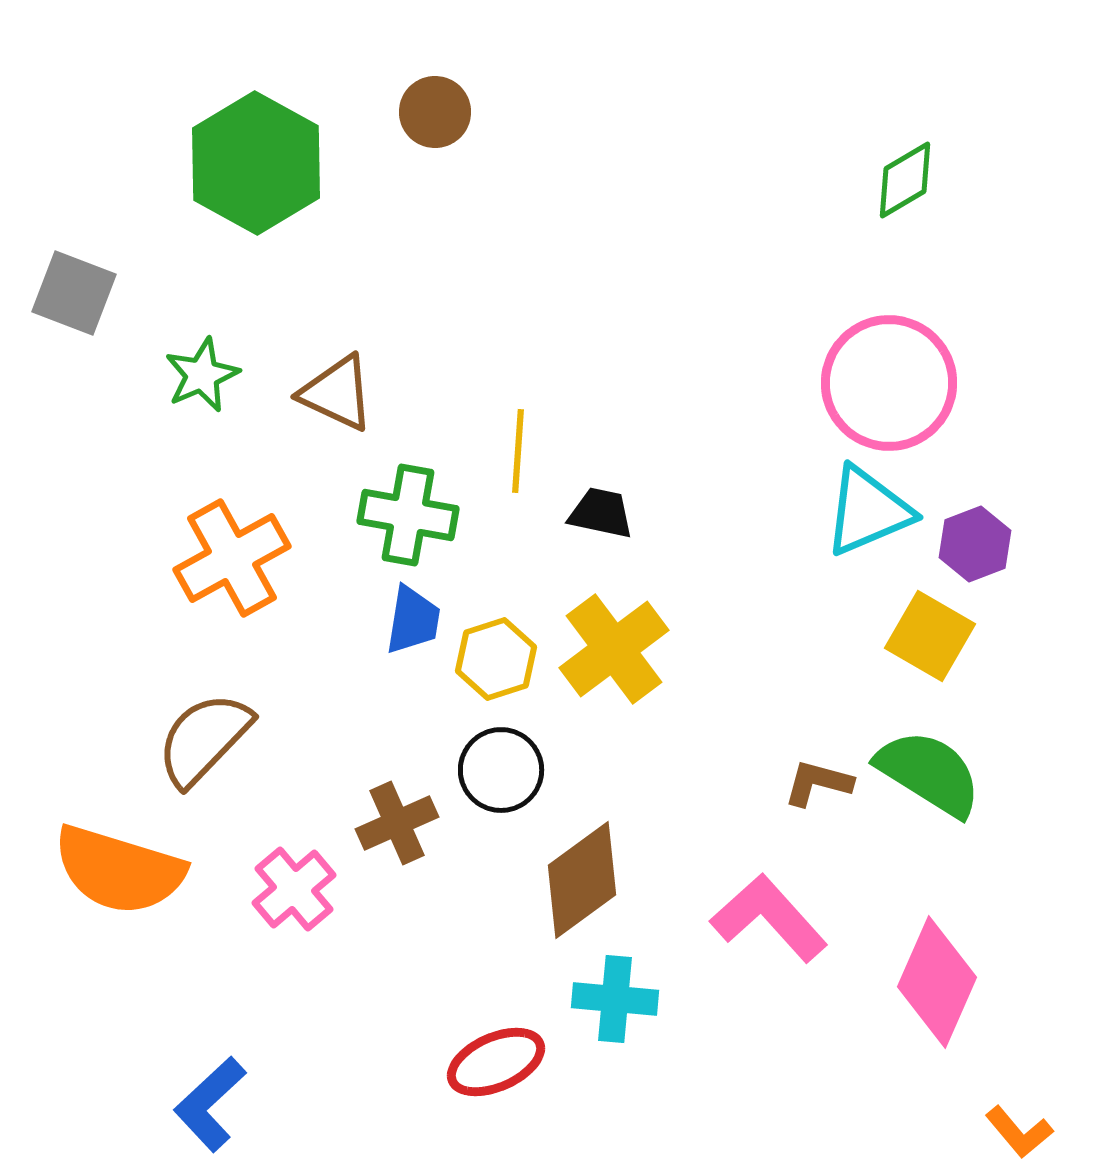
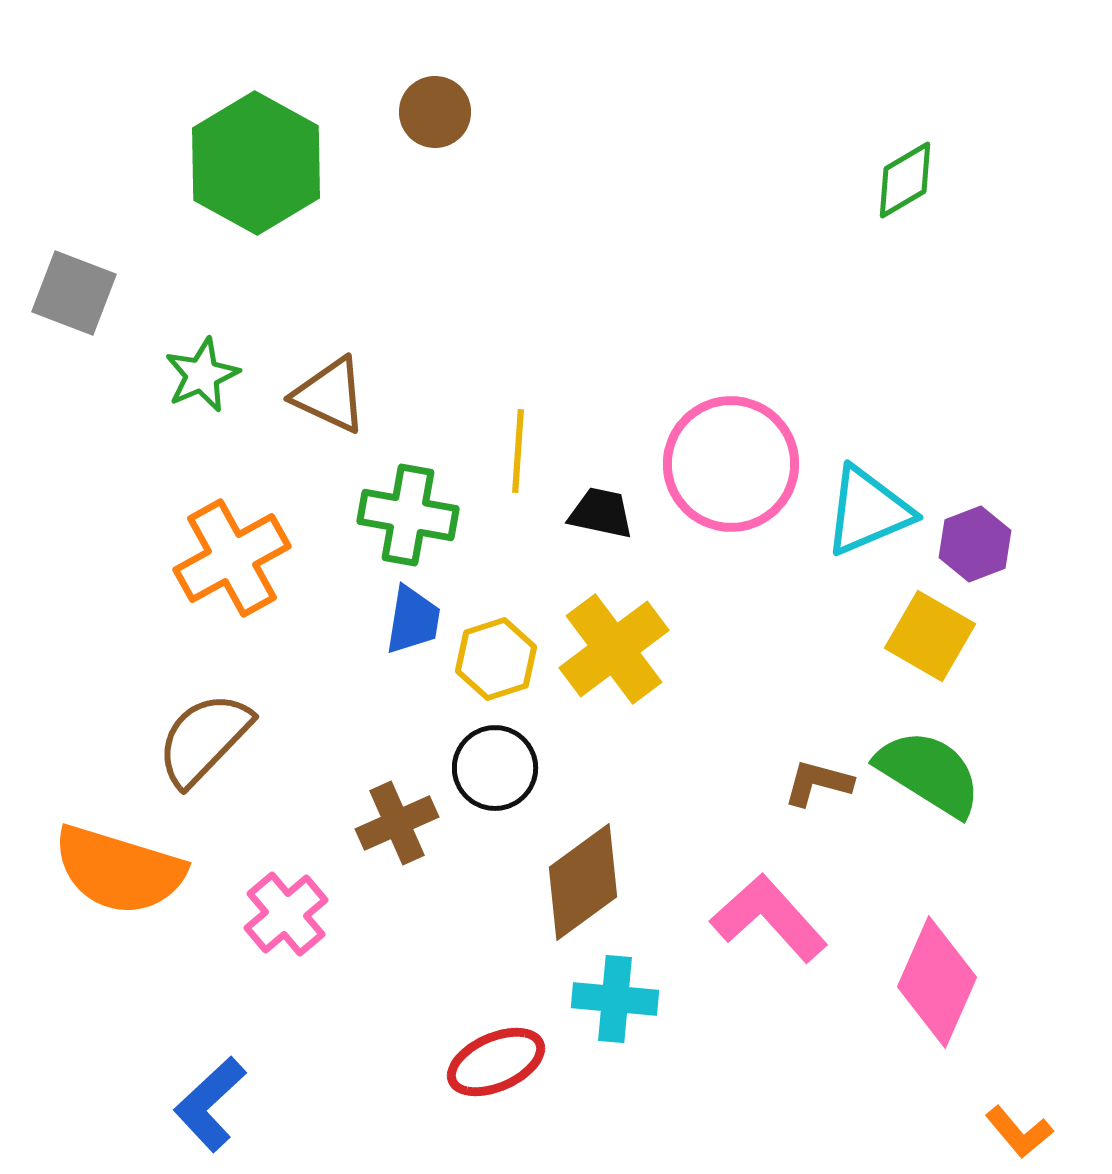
pink circle: moved 158 px left, 81 px down
brown triangle: moved 7 px left, 2 px down
black circle: moved 6 px left, 2 px up
brown diamond: moved 1 px right, 2 px down
pink cross: moved 8 px left, 25 px down
